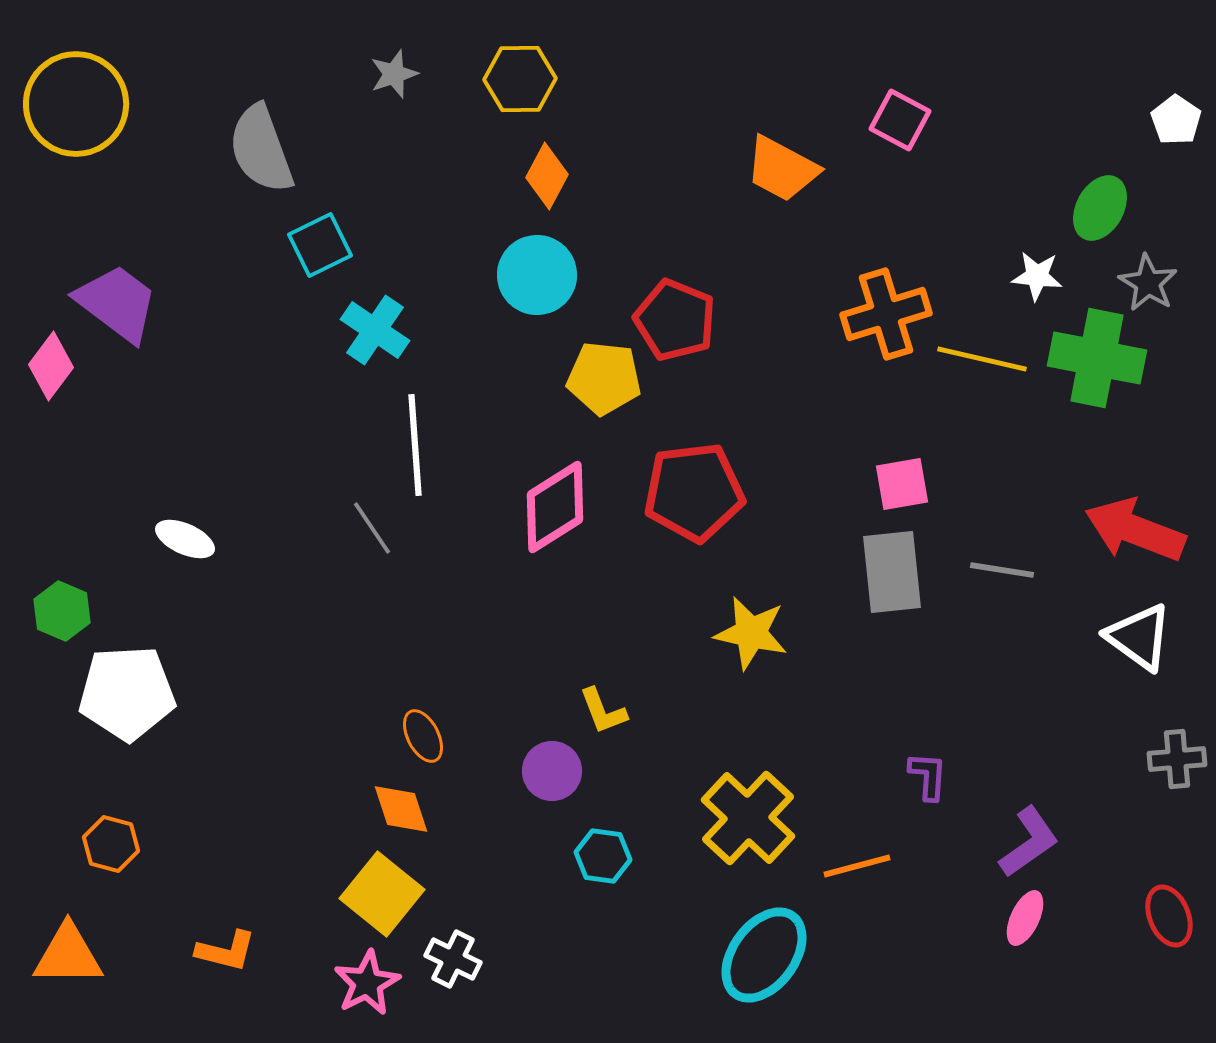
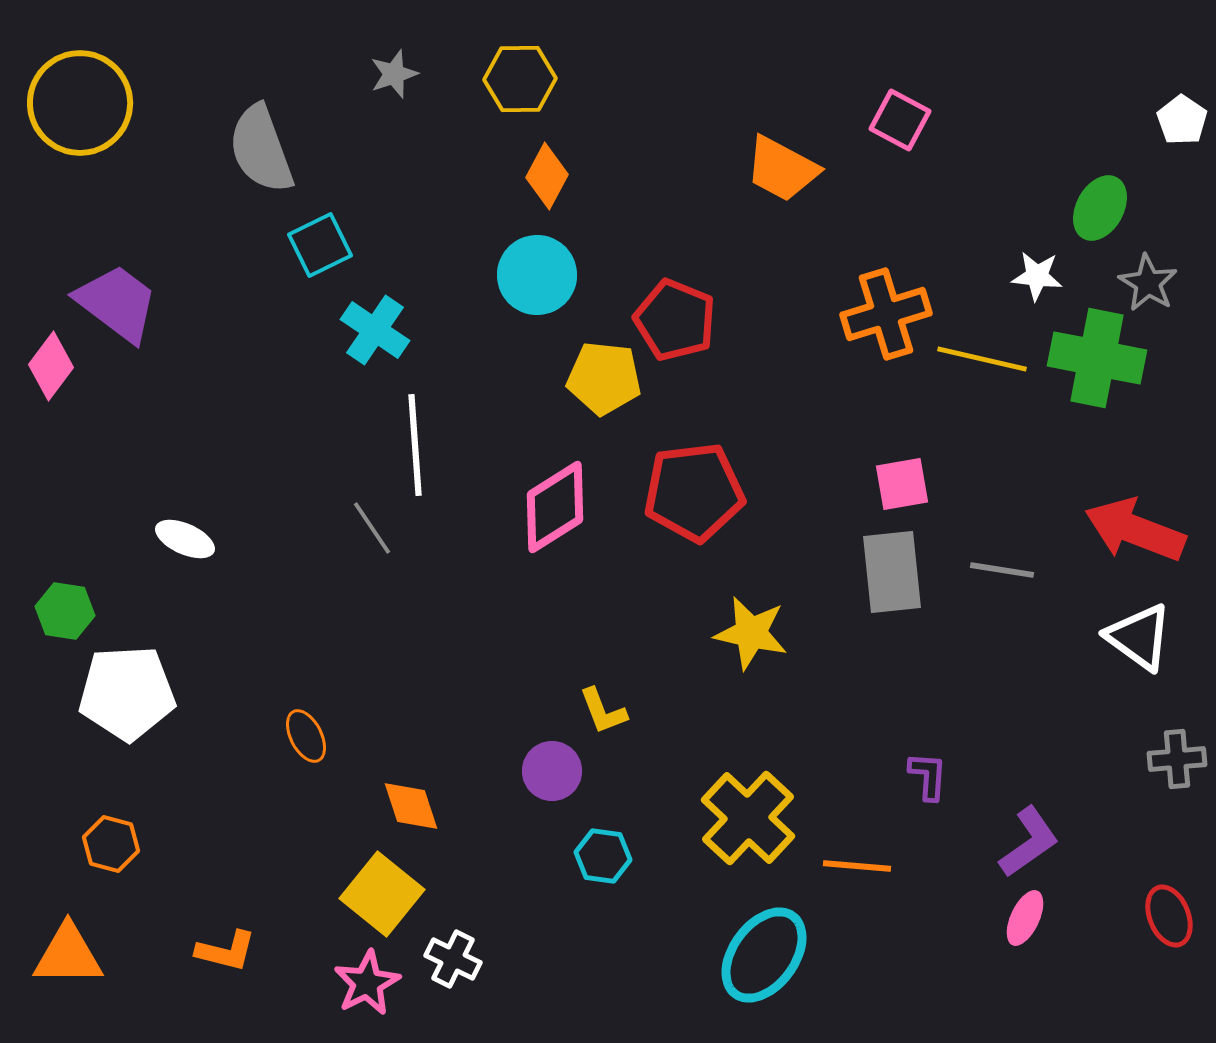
yellow circle at (76, 104): moved 4 px right, 1 px up
white pentagon at (1176, 120): moved 6 px right
green hexagon at (62, 611): moved 3 px right; rotated 14 degrees counterclockwise
orange ellipse at (423, 736): moved 117 px left
orange diamond at (401, 809): moved 10 px right, 3 px up
orange line at (857, 866): rotated 20 degrees clockwise
